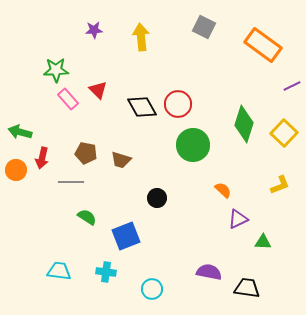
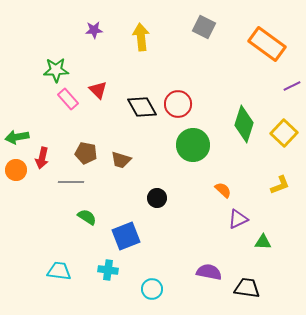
orange rectangle: moved 4 px right, 1 px up
green arrow: moved 3 px left, 5 px down; rotated 25 degrees counterclockwise
cyan cross: moved 2 px right, 2 px up
